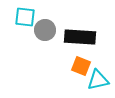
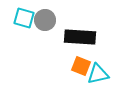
cyan square: moved 1 px left, 1 px down; rotated 10 degrees clockwise
gray circle: moved 10 px up
cyan triangle: moved 6 px up
